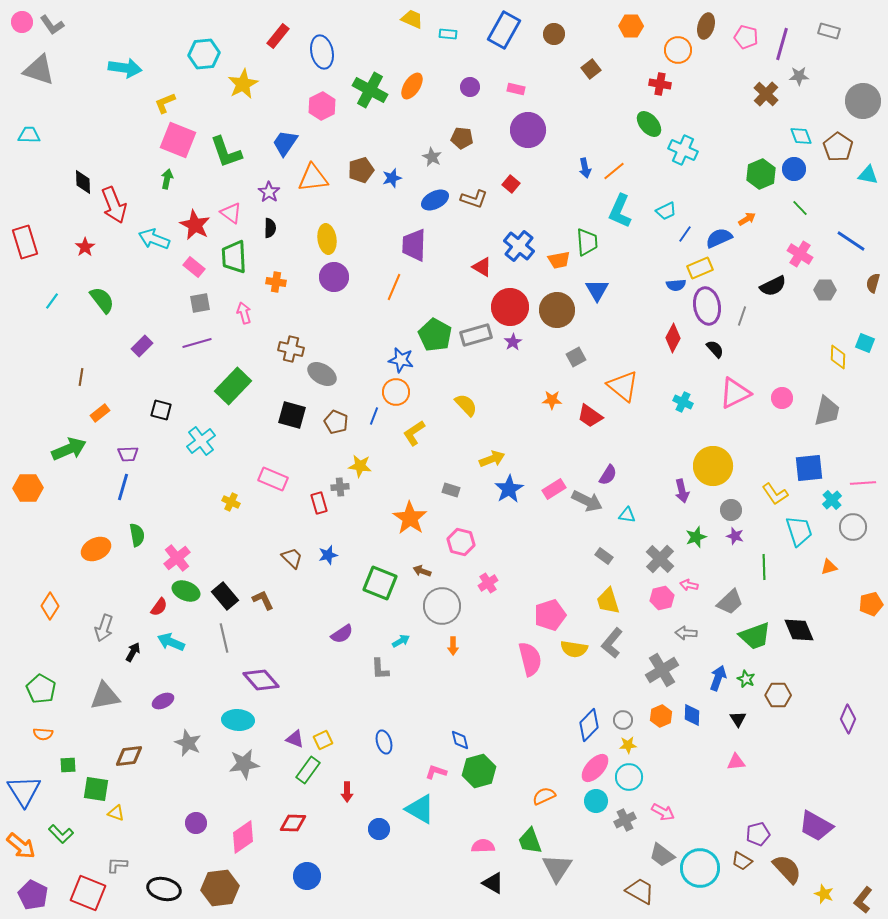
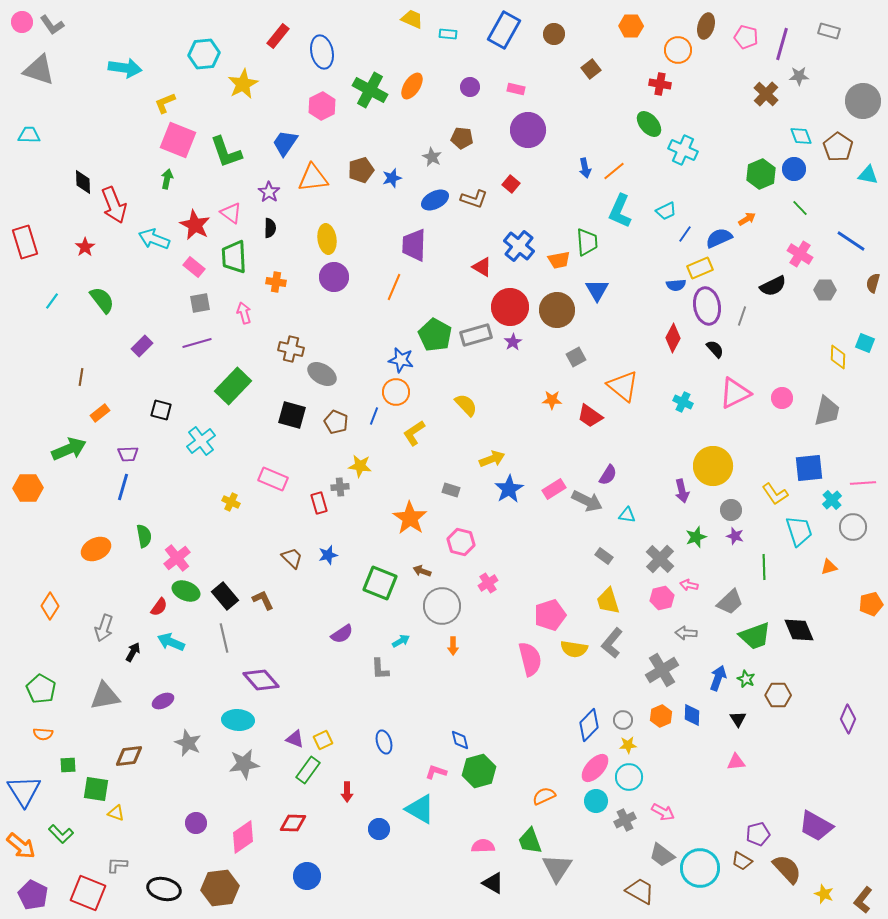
green semicircle at (137, 535): moved 7 px right, 1 px down
